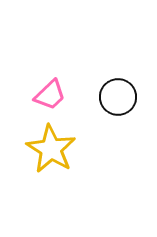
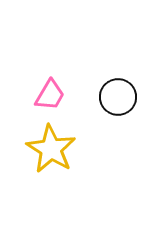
pink trapezoid: rotated 16 degrees counterclockwise
